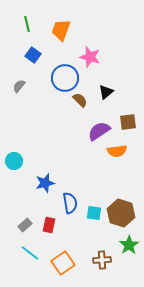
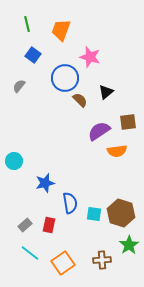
cyan square: moved 1 px down
